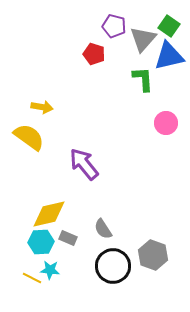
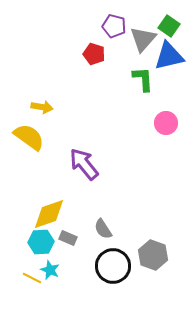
yellow diamond: rotated 6 degrees counterclockwise
cyan star: rotated 18 degrees clockwise
